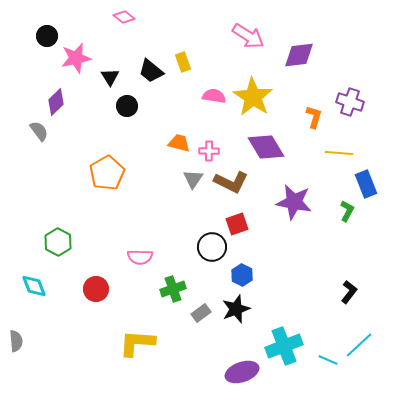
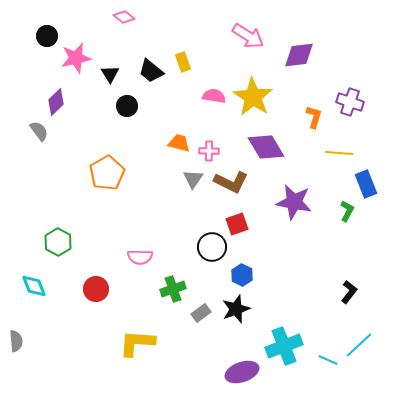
black triangle at (110, 77): moved 3 px up
